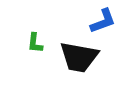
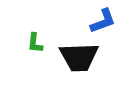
black trapezoid: rotated 12 degrees counterclockwise
